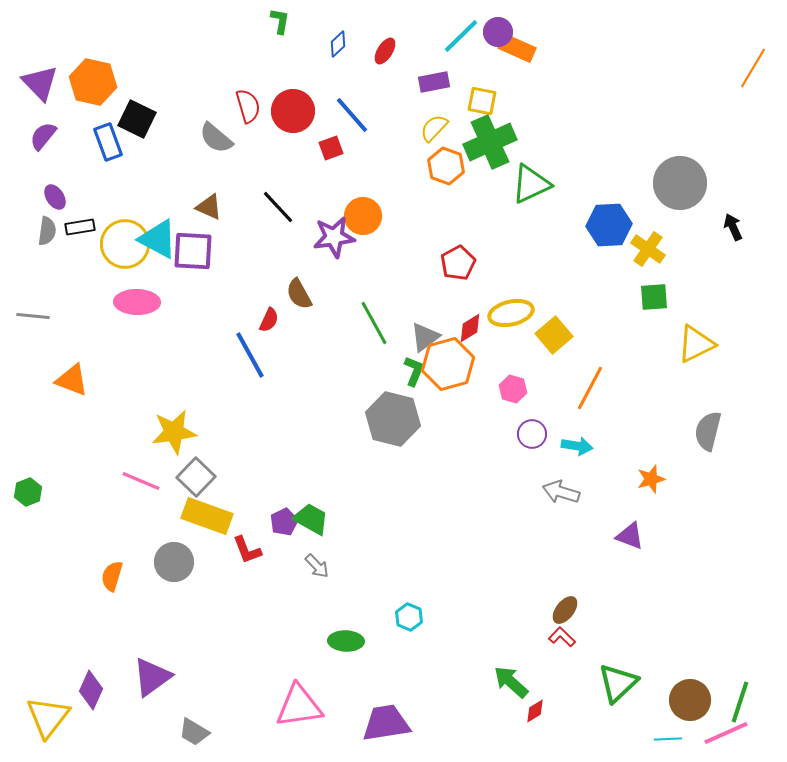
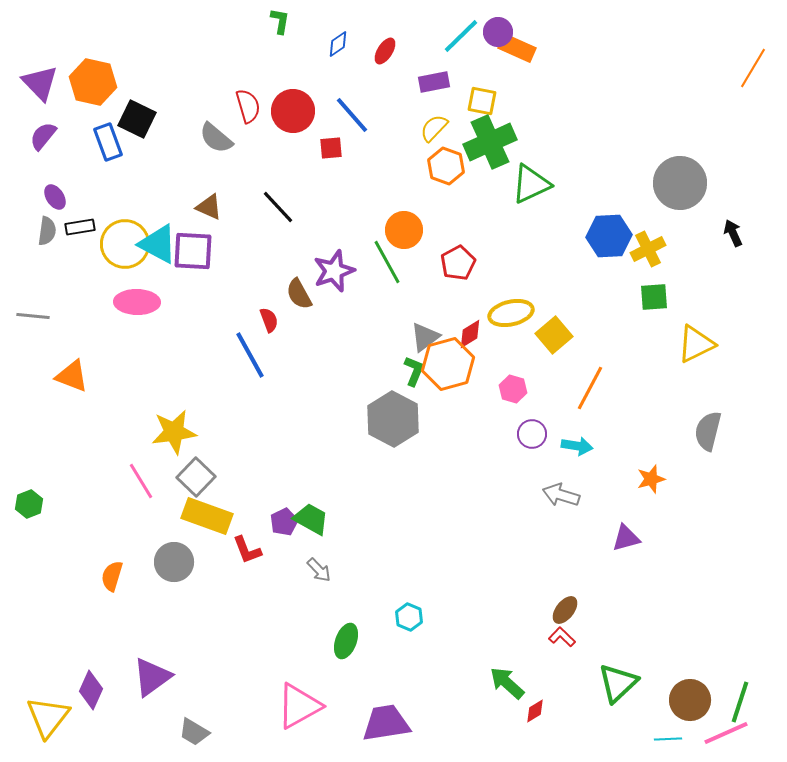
blue diamond at (338, 44): rotated 8 degrees clockwise
red square at (331, 148): rotated 15 degrees clockwise
orange circle at (363, 216): moved 41 px right, 14 px down
blue hexagon at (609, 225): moved 11 px down
black arrow at (733, 227): moved 6 px down
purple star at (334, 237): moved 34 px down; rotated 12 degrees counterclockwise
cyan triangle at (158, 239): moved 5 px down
yellow cross at (648, 249): rotated 28 degrees clockwise
red semicircle at (269, 320): rotated 45 degrees counterclockwise
green line at (374, 323): moved 13 px right, 61 px up
red diamond at (470, 328): moved 6 px down
orange triangle at (72, 380): moved 4 px up
gray hexagon at (393, 419): rotated 14 degrees clockwise
pink line at (141, 481): rotated 36 degrees clockwise
green hexagon at (28, 492): moved 1 px right, 12 px down
gray arrow at (561, 492): moved 3 px down
purple triangle at (630, 536): moved 4 px left, 2 px down; rotated 36 degrees counterclockwise
gray arrow at (317, 566): moved 2 px right, 4 px down
green ellipse at (346, 641): rotated 72 degrees counterclockwise
green arrow at (511, 682): moved 4 px left, 1 px down
pink triangle at (299, 706): rotated 21 degrees counterclockwise
